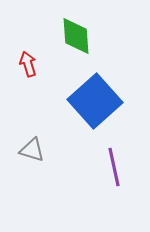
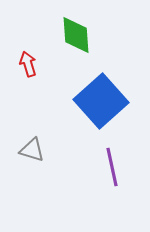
green diamond: moved 1 px up
blue square: moved 6 px right
purple line: moved 2 px left
